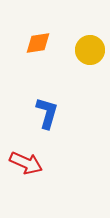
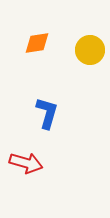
orange diamond: moved 1 px left
red arrow: rotated 8 degrees counterclockwise
